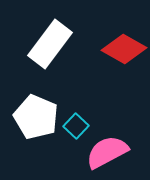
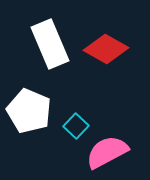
white rectangle: rotated 60 degrees counterclockwise
red diamond: moved 18 px left
white pentagon: moved 7 px left, 6 px up
